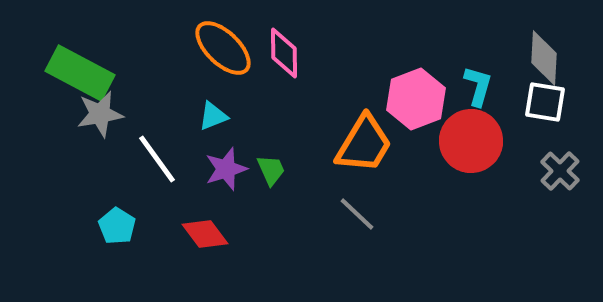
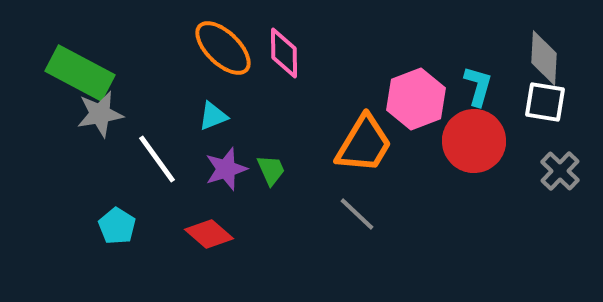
red circle: moved 3 px right
red diamond: moved 4 px right; rotated 12 degrees counterclockwise
